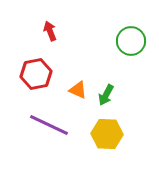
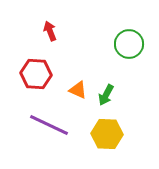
green circle: moved 2 px left, 3 px down
red hexagon: rotated 16 degrees clockwise
